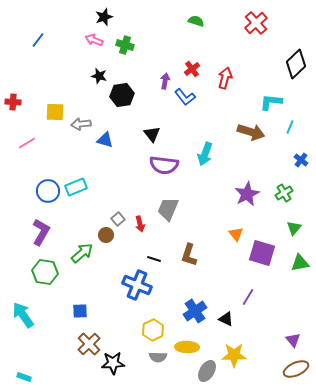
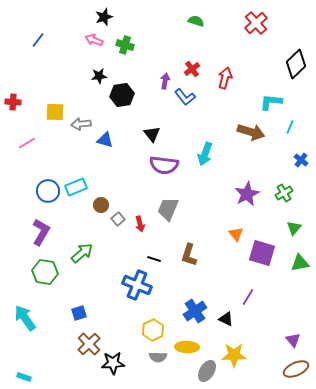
black star at (99, 76): rotated 21 degrees counterclockwise
brown circle at (106, 235): moved 5 px left, 30 px up
blue square at (80, 311): moved 1 px left, 2 px down; rotated 14 degrees counterclockwise
cyan arrow at (23, 315): moved 2 px right, 3 px down
